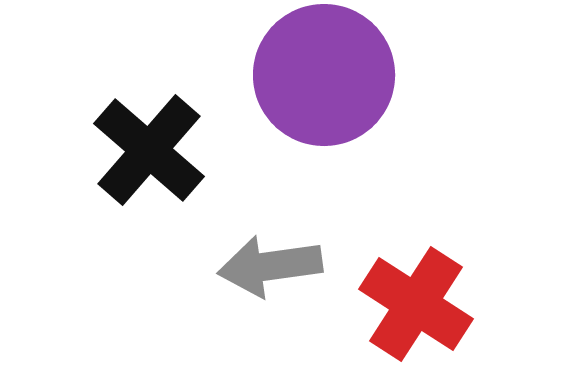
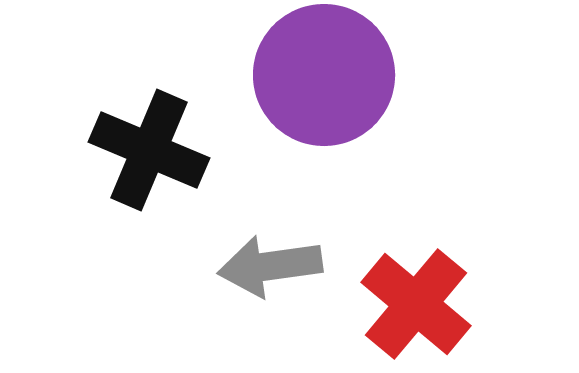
black cross: rotated 18 degrees counterclockwise
red cross: rotated 7 degrees clockwise
